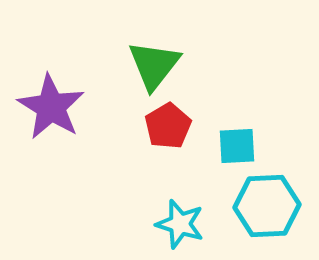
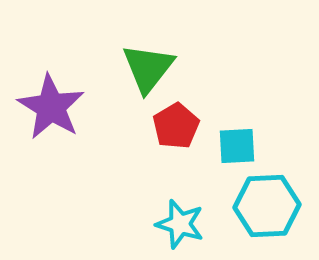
green triangle: moved 6 px left, 3 px down
red pentagon: moved 8 px right
